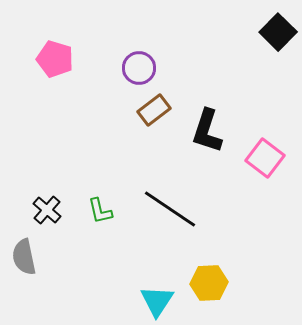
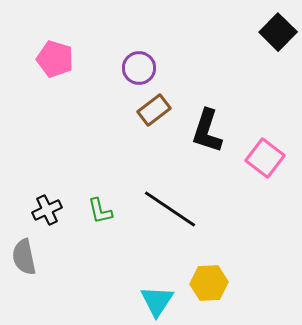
black cross: rotated 24 degrees clockwise
